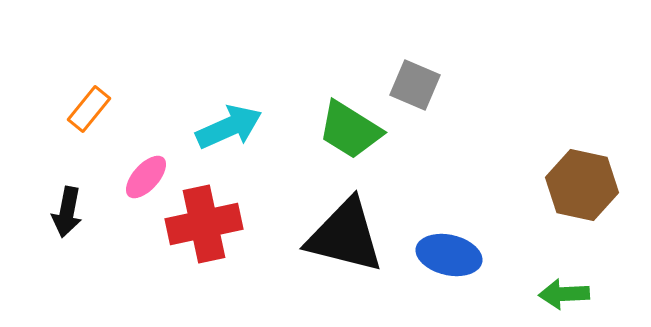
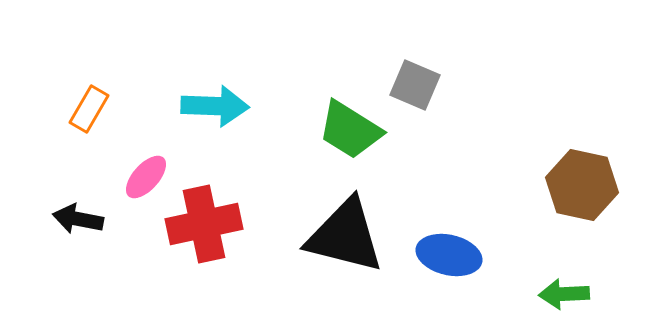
orange rectangle: rotated 9 degrees counterclockwise
cyan arrow: moved 14 px left, 21 px up; rotated 26 degrees clockwise
black arrow: moved 11 px right, 7 px down; rotated 90 degrees clockwise
